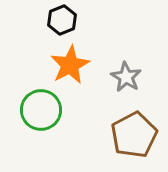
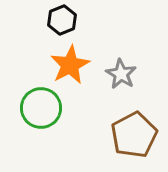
gray star: moved 5 px left, 3 px up
green circle: moved 2 px up
